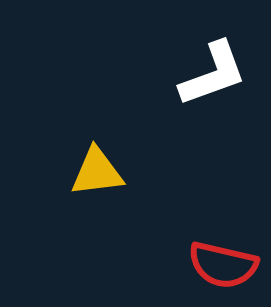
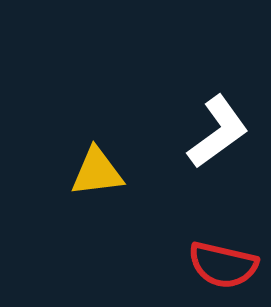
white L-shape: moved 5 px right, 58 px down; rotated 16 degrees counterclockwise
